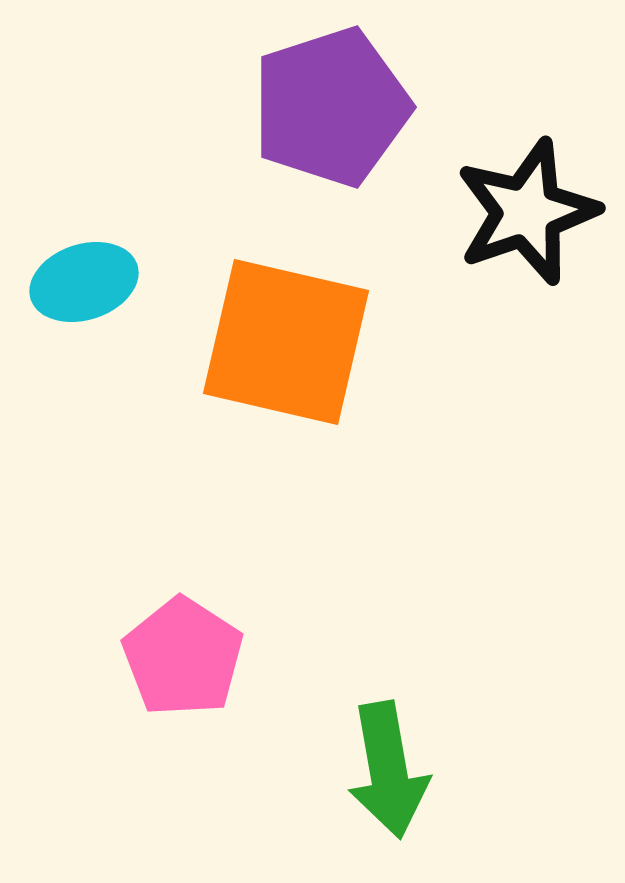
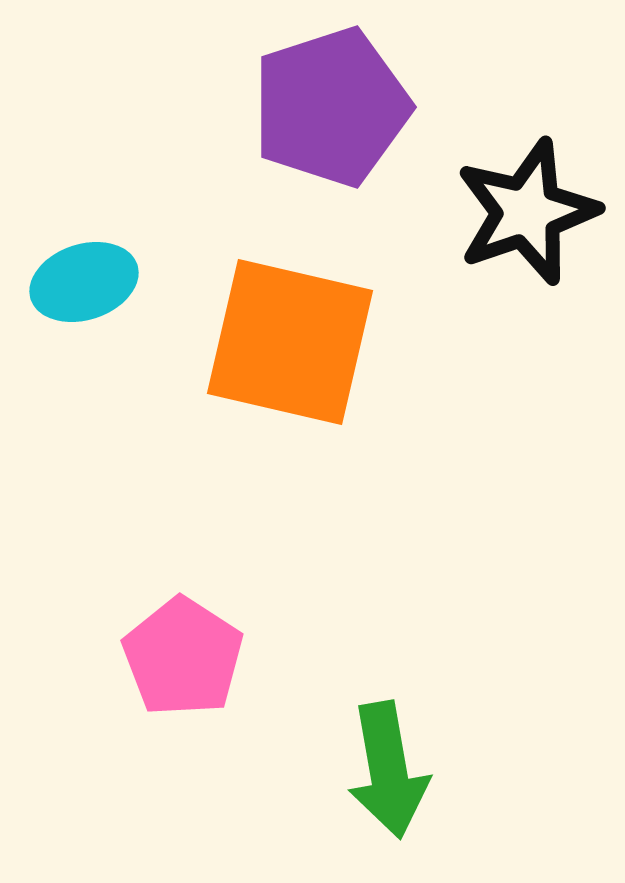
orange square: moved 4 px right
